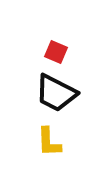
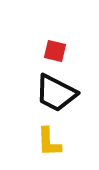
red square: moved 1 px left, 1 px up; rotated 10 degrees counterclockwise
